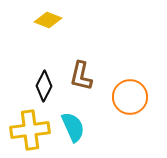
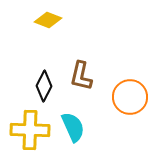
yellow cross: rotated 9 degrees clockwise
